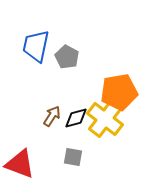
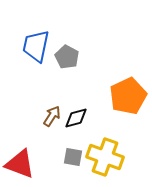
orange pentagon: moved 9 px right, 4 px down; rotated 15 degrees counterclockwise
yellow cross: moved 38 px down; rotated 18 degrees counterclockwise
